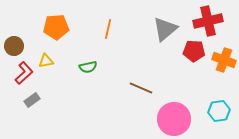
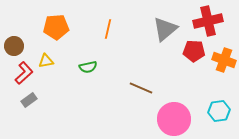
gray rectangle: moved 3 px left
